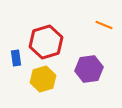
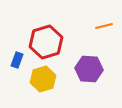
orange line: moved 1 px down; rotated 36 degrees counterclockwise
blue rectangle: moved 1 px right, 2 px down; rotated 28 degrees clockwise
purple hexagon: rotated 12 degrees clockwise
